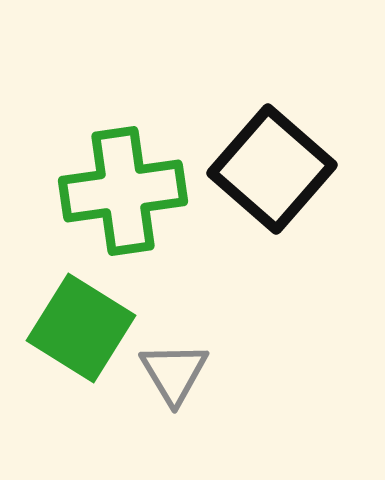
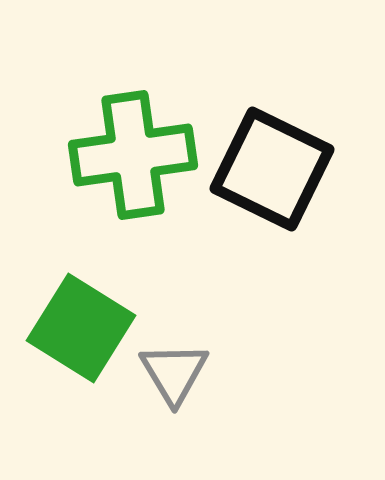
black square: rotated 15 degrees counterclockwise
green cross: moved 10 px right, 36 px up
